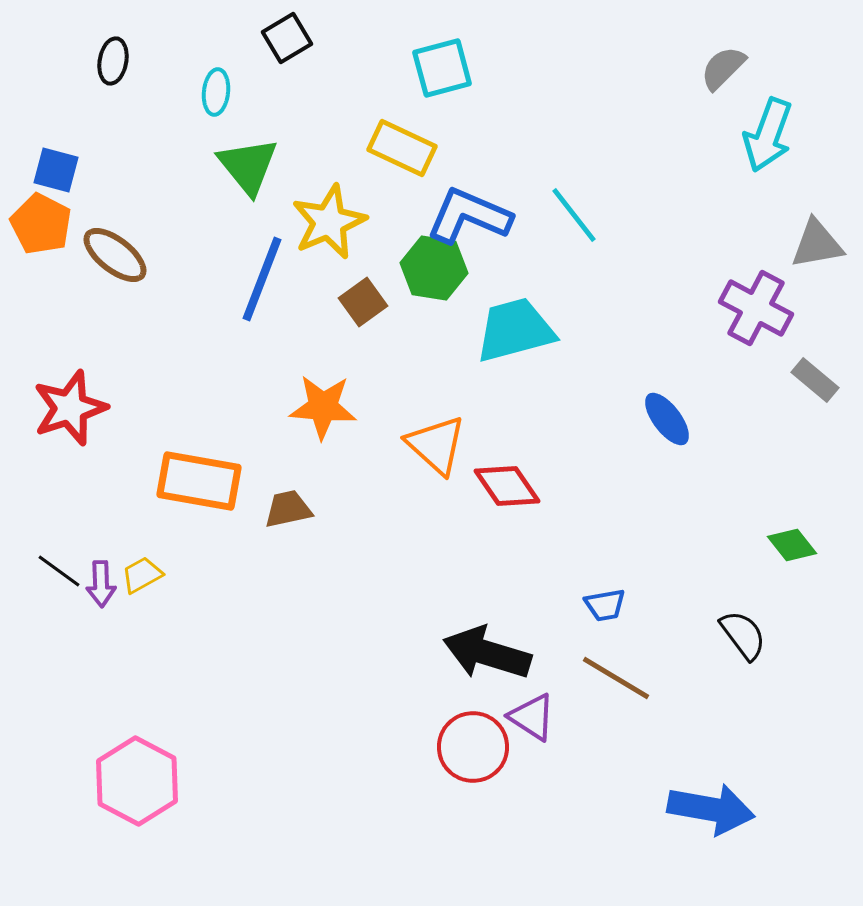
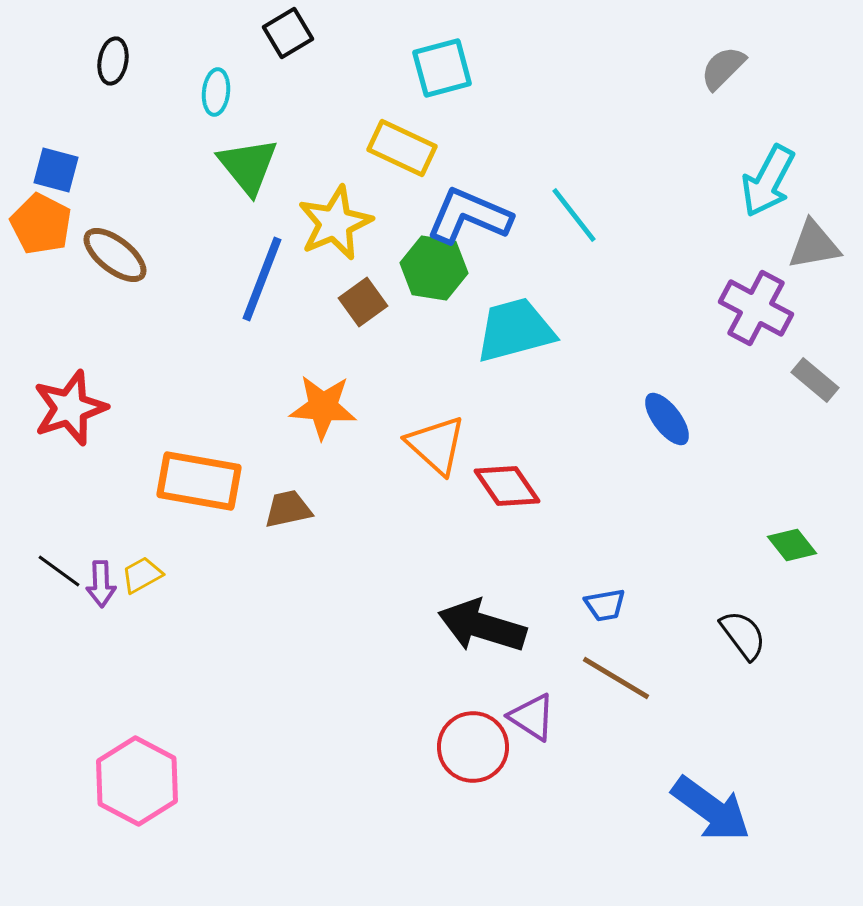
black square: moved 1 px right, 5 px up
cyan arrow: moved 46 px down; rotated 8 degrees clockwise
yellow star: moved 6 px right, 1 px down
gray triangle: moved 3 px left, 1 px down
black arrow: moved 5 px left, 27 px up
blue arrow: rotated 26 degrees clockwise
